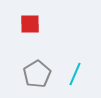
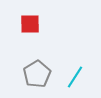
cyan line: moved 3 px down; rotated 10 degrees clockwise
